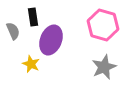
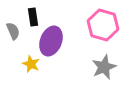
purple ellipse: moved 1 px down
